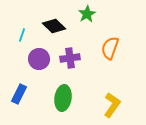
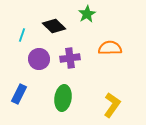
orange semicircle: rotated 70 degrees clockwise
